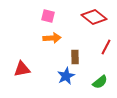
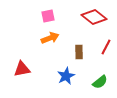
pink square: rotated 24 degrees counterclockwise
orange arrow: moved 2 px left; rotated 18 degrees counterclockwise
brown rectangle: moved 4 px right, 5 px up
